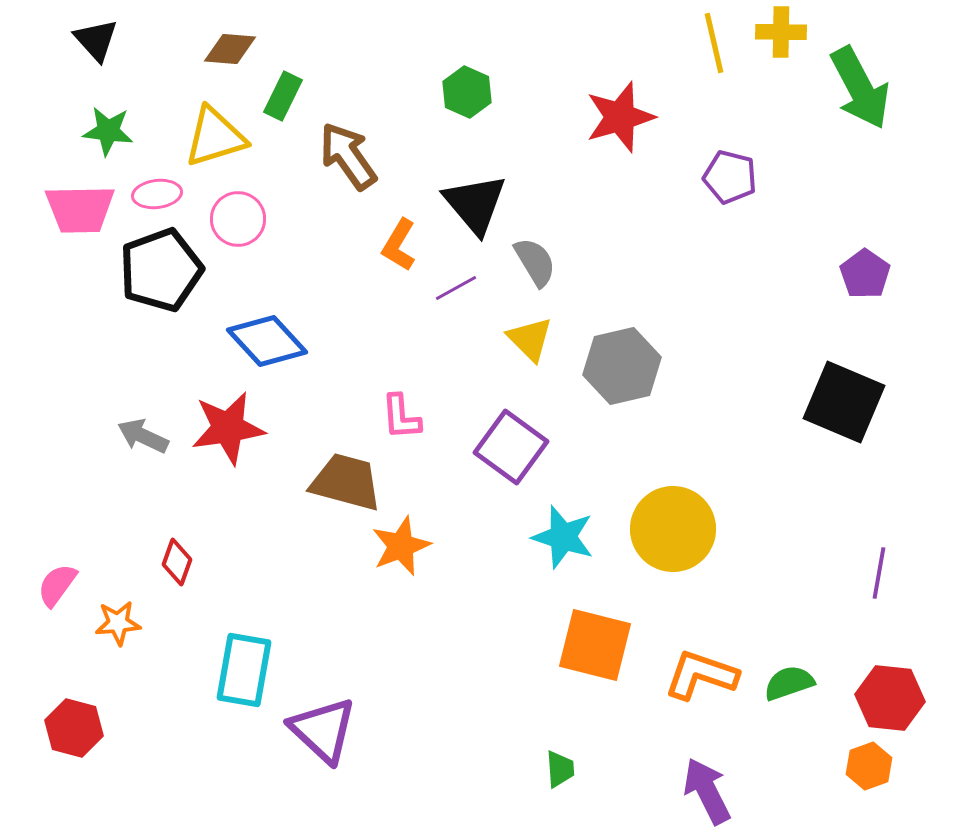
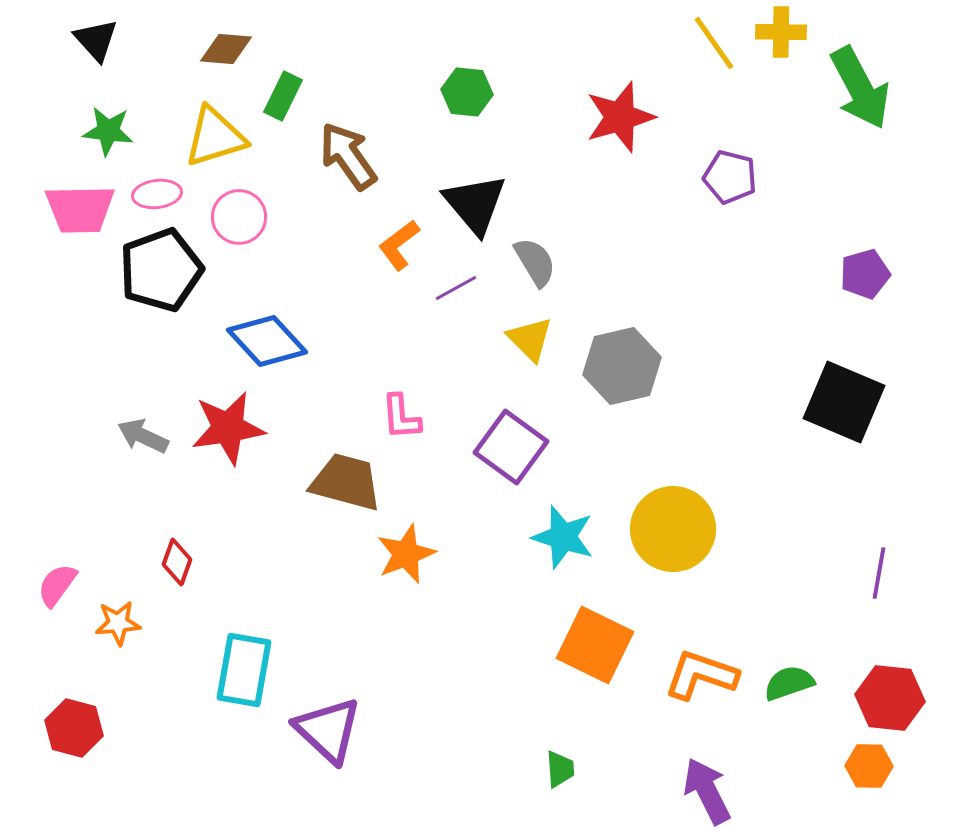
yellow line at (714, 43): rotated 22 degrees counterclockwise
brown diamond at (230, 49): moved 4 px left
green hexagon at (467, 92): rotated 18 degrees counterclockwise
pink circle at (238, 219): moved 1 px right, 2 px up
orange L-shape at (399, 245): rotated 22 degrees clockwise
purple pentagon at (865, 274): rotated 21 degrees clockwise
orange star at (401, 546): moved 5 px right, 8 px down
orange square at (595, 645): rotated 12 degrees clockwise
purple triangle at (323, 730): moved 5 px right
orange hexagon at (869, 766): rotated 21 degrees clockwise
